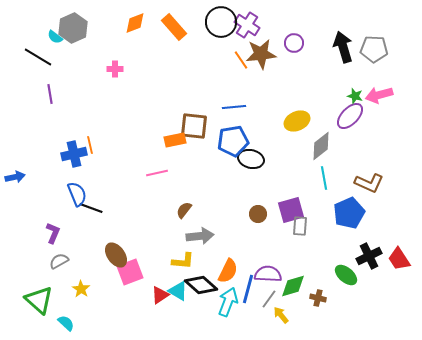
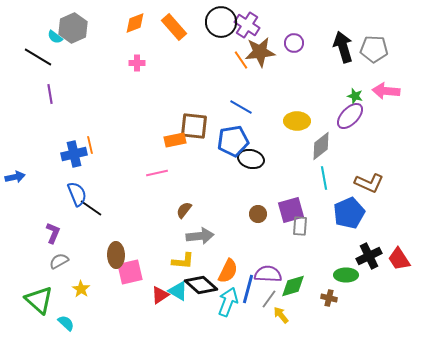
brown star at (261, 54): moved 1 px left, 2 px up
pink cross at (115, 69): moved 22 px right, 6 px up
pink arrow at (379, 95): moved 7 px right, 4 px up; rotated 20 degrees clockwise
blue line at (234, 107): moved 7 px right; rotated 35 degrees clockwise
yellow ellipse at (297, 121): rotated 25 degrees clockwise
black line at (91, 208): rotated 15 degrees clockwise
brown ellipse at (116, 255): rotated 35 degrees clockwise
pink square at (130, 272): rotated 8 degrees clockwise
green ellipse at (346, 275): rotated 40 degrees counterclockwise
brown cross at (318, 298): moved 11 px right
